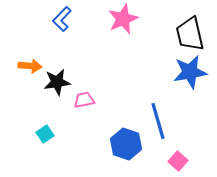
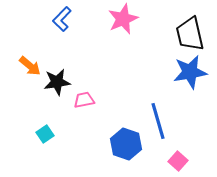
orange arrow: rotated 35 degrees clockwise
